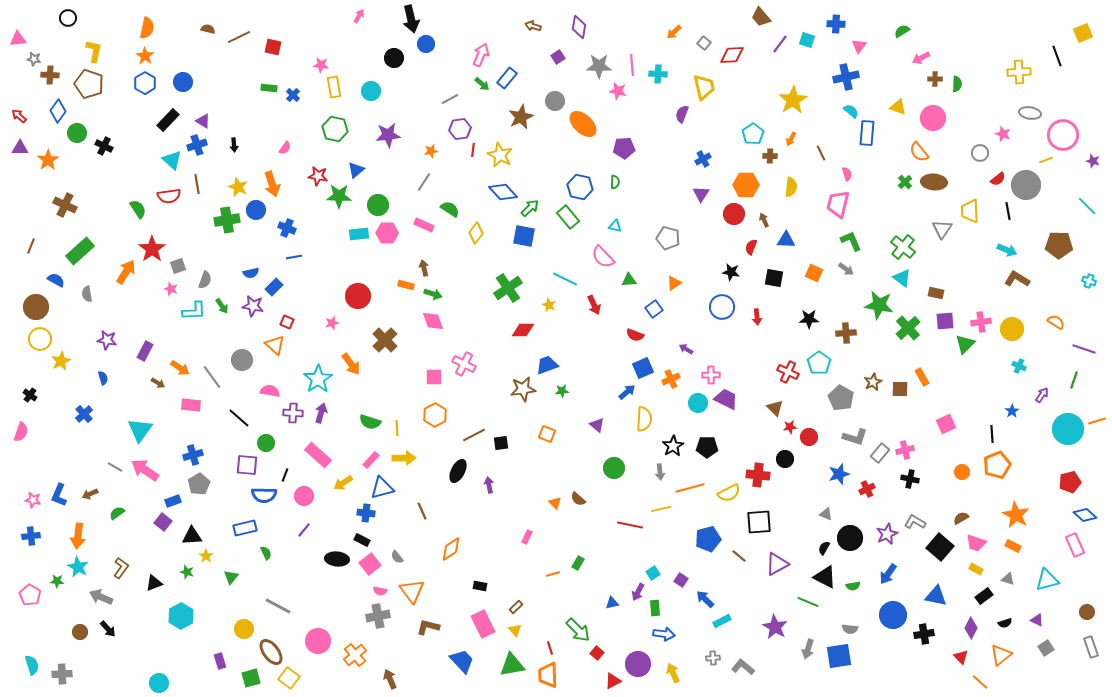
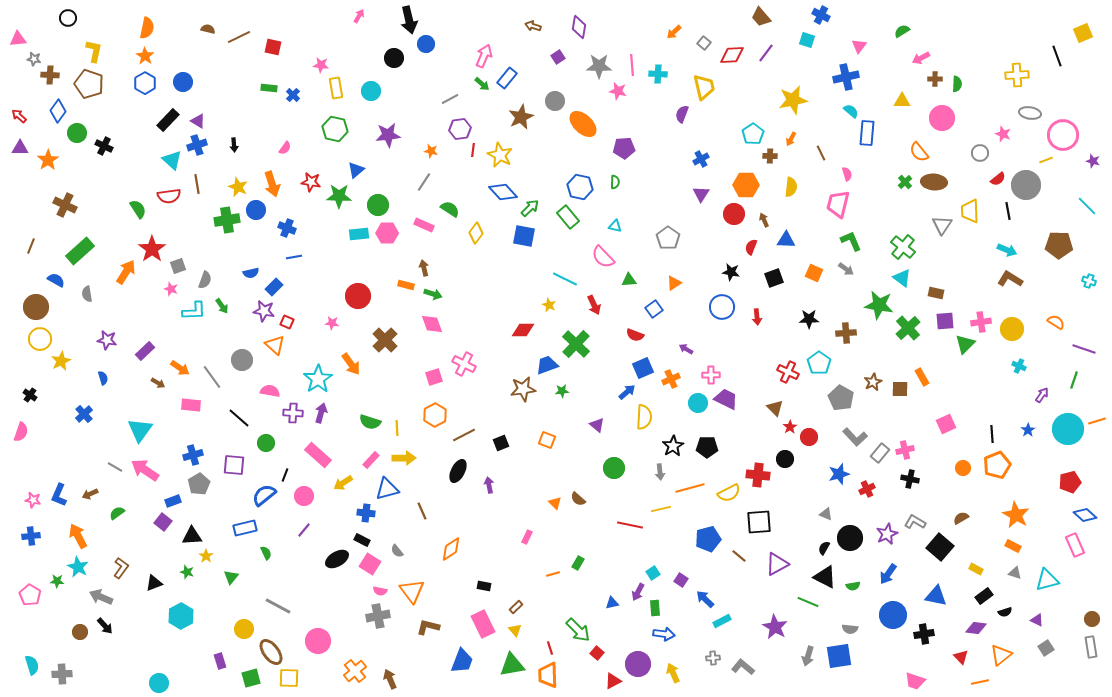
black arrow at (411, 19): moved 2 px left, 1 px down
blue cross at (836, 24): moved 15 px left, 9 px up; rotated 24 degrees clockwise
purple line at (780, 44): moved 14 px left, 9 px down
pink arrow at (481, 55): moved 3 px right, 1 px down
yellow cross at (1019, 72): moved 2 px left, 3 px down
yellow rectangle at (334, 87): moved 2 px right, 1 px down
yellow star at (793, 100): rotated 20 degrees clockwise
yellow triangle at (898, 107): moved 4 px right, 6 px up; rotated 18 degrees counterclockwise
pink circle at (933, 118): moved 9 px right
purple triangle at (203, 121): moved 5 px left
orange star at (431, 151): rotated 24 degrees clockwise
blue cross at (703, 159): moved 2 px left
red star at (318, 176): moved 7 px left, 6 px down
gray triangle at (942, 229): moved 4 px up
gray pentagon at (668, 238): rotated 20 degrees clockwise
black square at (774, 278): rotated 30 degrees counterclockwise
brown L-shape at (1017, 279): moved 7 px left
green cross at (508, 288): moved 68 px right, 56 px down; rotated 12 degrees counterclockwise
purple star at (253, 306): moved 11 px right, 5 px down
pink diamond at (433, 321): moved 1 px left, 3 px down
pink star at (332, 323): rotated 24 degrees clockwise
purple rectangle at (145, 351): rotated 18 degrees clockwise
pink square at (434, 377): rotated 18 degrees counterclockwise
blue star at (1012, 411): moved 16 px right, 19 px down
yellow semicircle at (644, 419): moved 2 px up
red star at (790, 427): rotated 24 degrees counterclockwise
orange square at (547, 434): moved 6 px down
brown line at (474, 435): moved 10 px left
gray L-shape at (855, 437): rotated 30 degrees clockwise
black square at (501, 443): rotated 14 degrees counterclockwise
purple square at (247, 465): moved 13 px left
orange circle at (962, 472): moved 1 px right, 4 px up
blue triangle at (382, 488): moved 5 px right, 1 px down
blue semicircle at (264, 495): rotated 140 degrees clockwise
orange arrow at (78, 536): rotated 145 degrees clockwise
pink trapezoid at (976, 543): moved 61 px left, 138 px down
gray semicircle at (397, 557): moved 6 px up
black ellipse at (337, 559): rotated 35 degrees counterclockwise
pink square at (370, 564): rotated 20 degrees counterclockwise
gray triangle at (1008, 579): moved 7 px right, 6 px up
black rectangle at (480, 586): moved 4 px right
brown circle at (1087, 612): moved 5 px right, 7 px down
black semicircle at (1005, 623): moved 11 px up
purple diamond at (971, 628): moved 5 px right; rotated 70 degrees clockwise
black arrow at (108, 629): moved 3 px left, 3 px up
gray rectangle at (1091, 647): rotated 10 degrees clockwise
gray arrow at (808, 649): moved 7 px down
orange cross at (355, 655): moved 16 px down
blue trapezoid at (462, 661): rotated 64 degrees clockwise
yellow square at (289, 678): rotated 35 degrees counterclockwise
orange line at (980, 682): rotated 54 degrees counterclockwise
